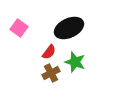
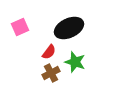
pink square: moved 1 px right, 1 px up; rotated 30 degrees clockwise
